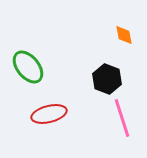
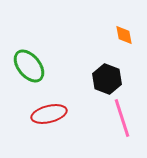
green ellipse: moved 1 px right, 1 px up
